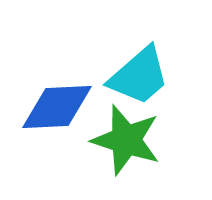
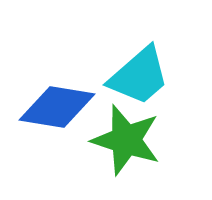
blue diamond: rotated 12 degrees clockwise
